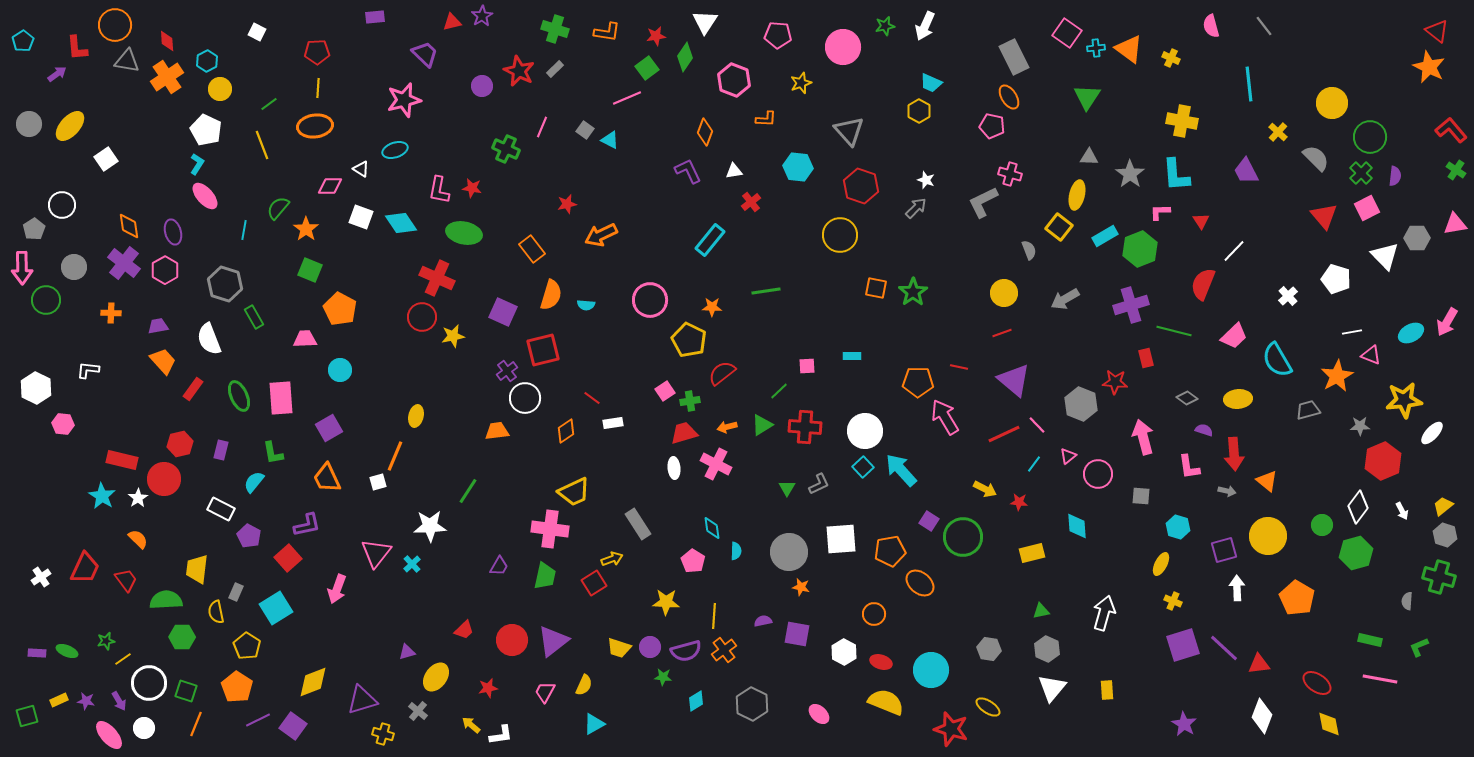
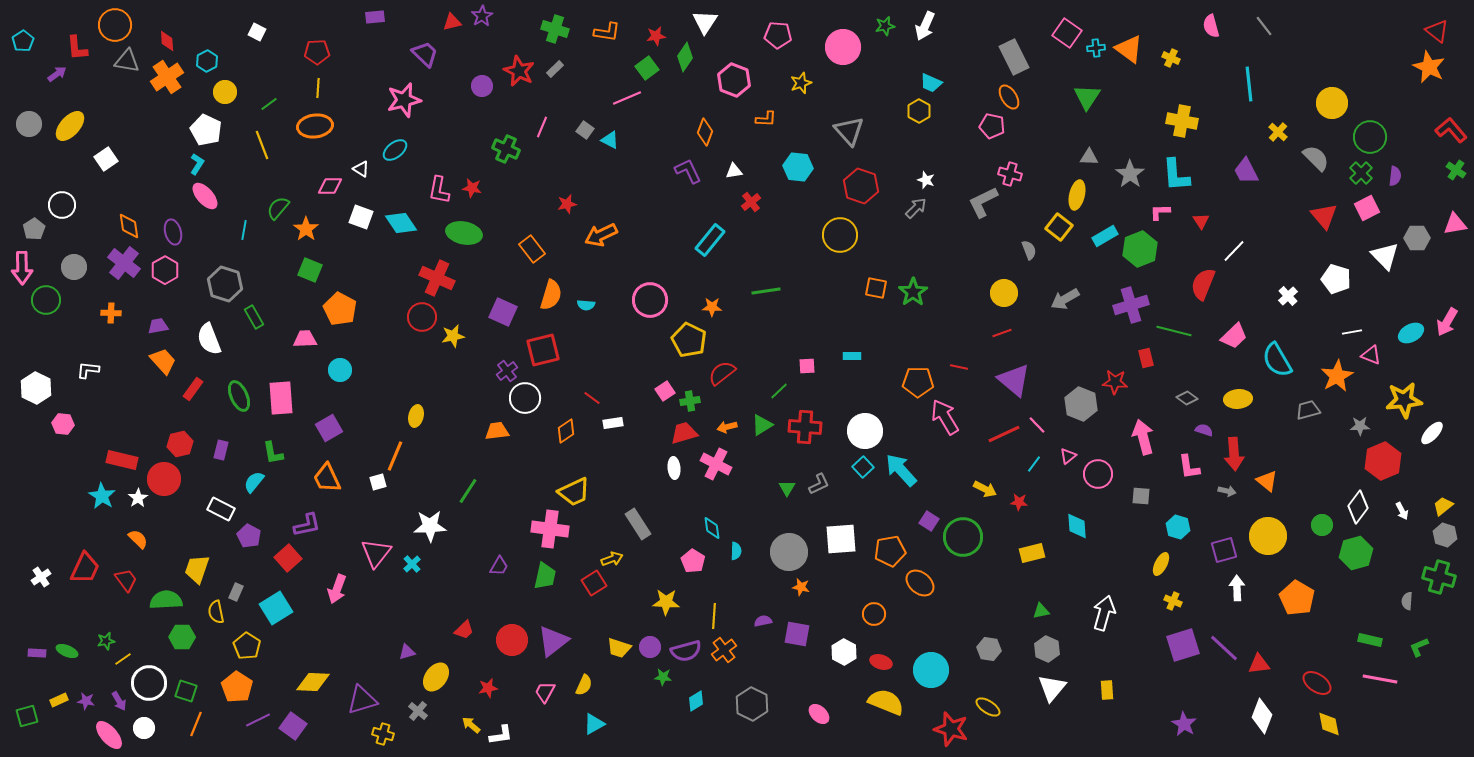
yellow circle at (220, 89): moved 5 px right, 3 px down
cyan ellipse at (395, 150): rotated 20 degrees counterclockwise
yellow trapezoid at (197, 569): rotated 12 degrees clockwise
yellow diamond at (313, 682): rotated 24 degrees clockwise
